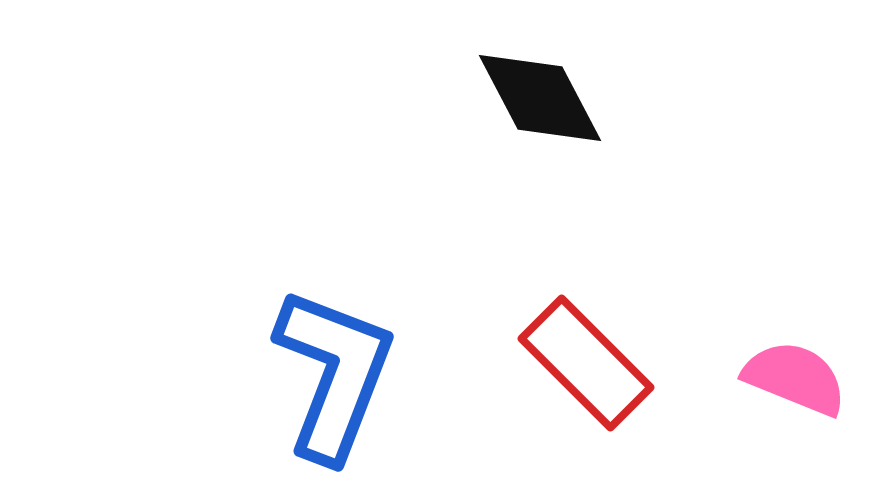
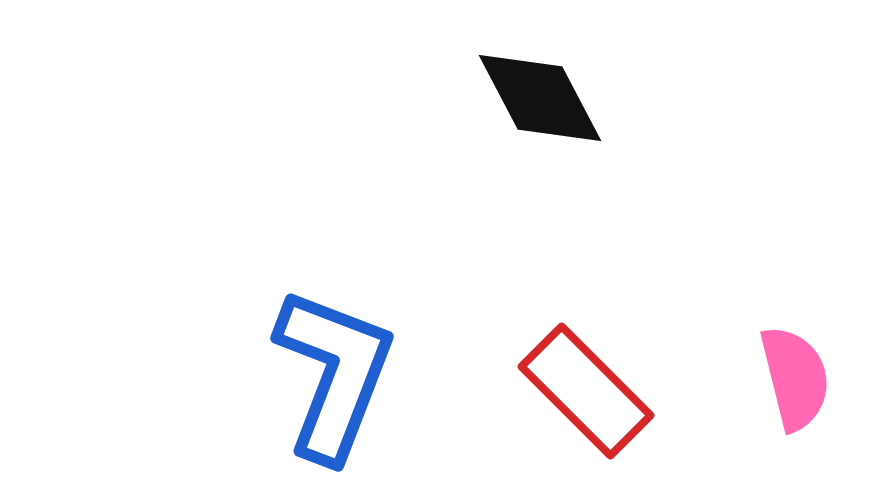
red rectangle: moved 28 px down
pink semicircle: rotated 54 degrees clockwise
